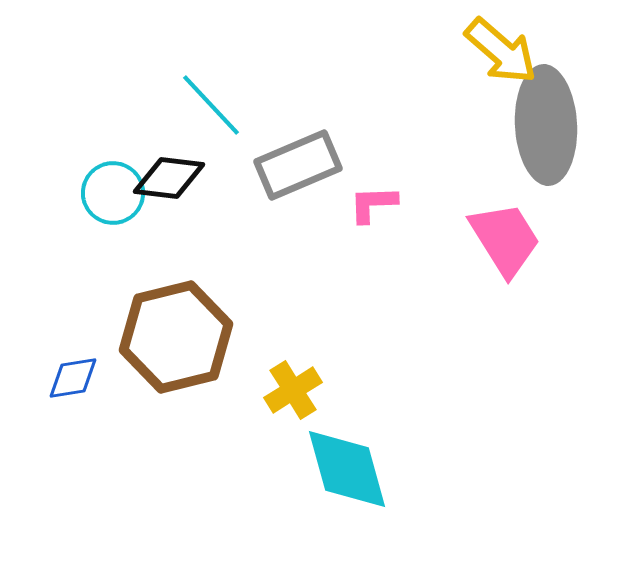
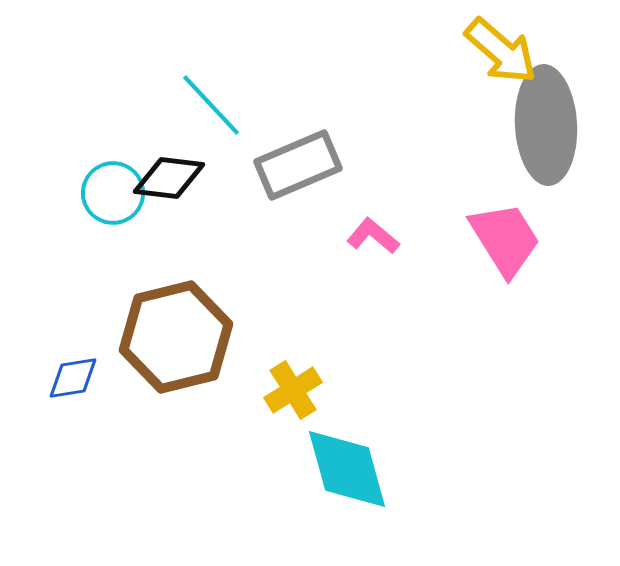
pink L-shape: moved 32 px down; rotated 42 degrees clockwise
